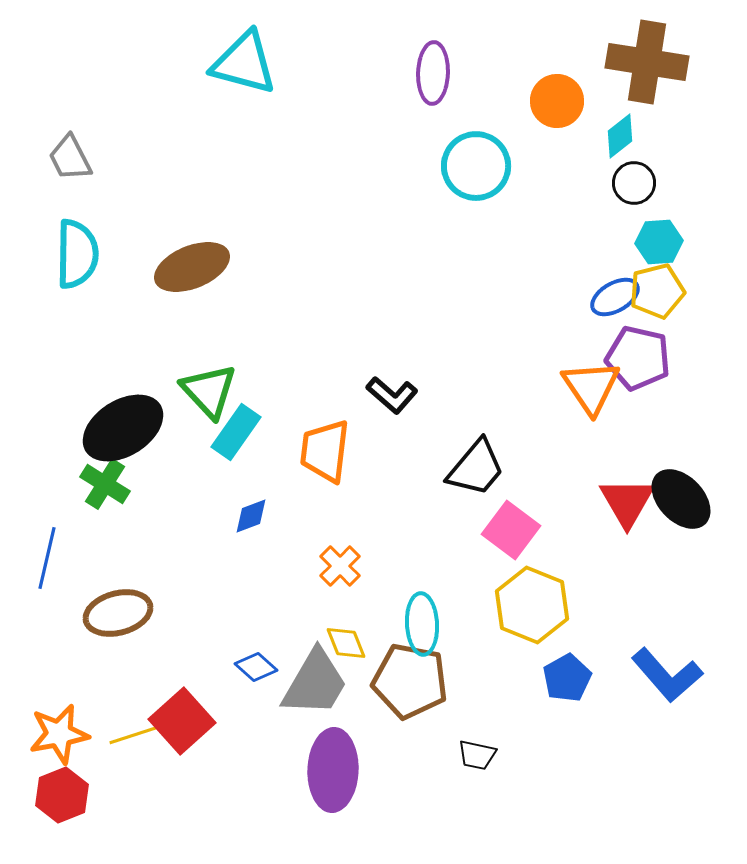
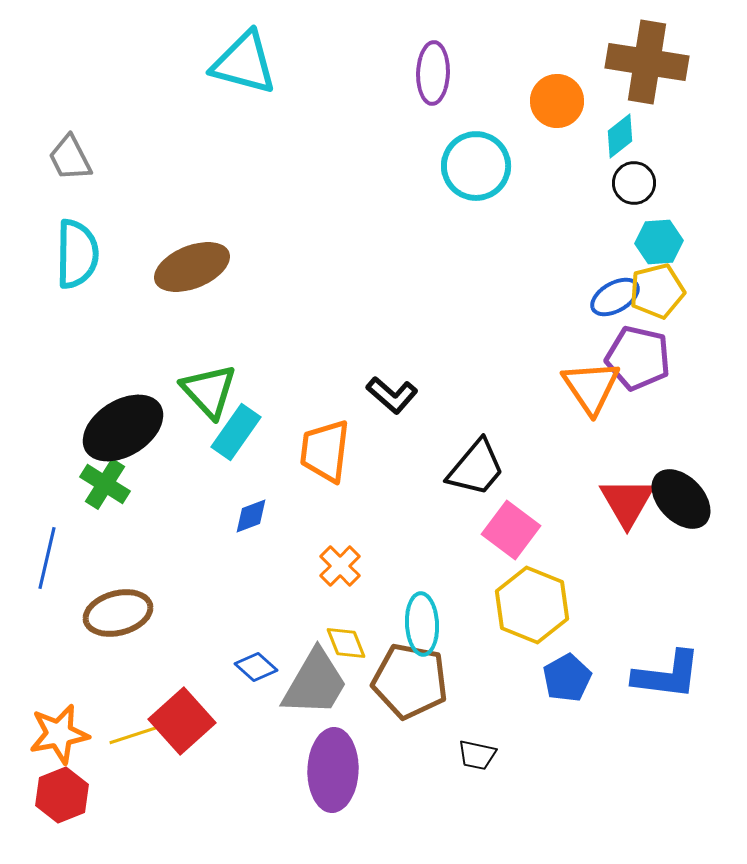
blue L-shape at (667, 675): rotated 42 degrees counterclockwise
